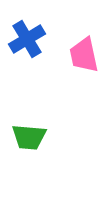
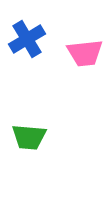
pink trapezoid: moved 1 px right, 2 px up; rotated 84 degrees counterclockwise
